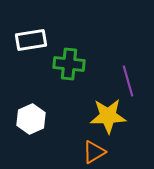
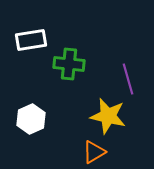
purple line: moved 2 px up
yellow star: rotated 15 degrees clockwise
